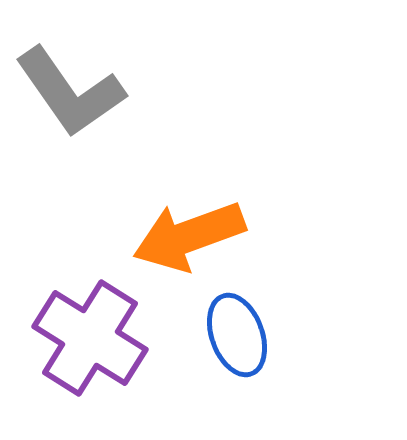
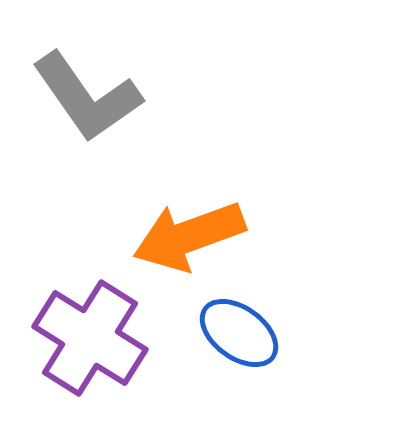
gray L-shape: moved 17 px right, 5 px down
blue ellipse: moved 2 px right, 2 px up; rotated 34 degrees counterclockwise
